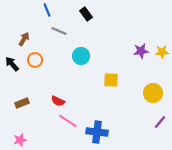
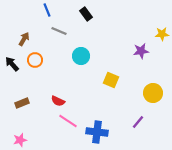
yellow star: moved 18 px up
yellow square: rotated 21 degrees clockwise
purple line: moved 22 px left
